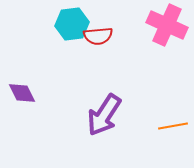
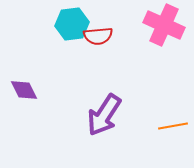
pink cross: moved 3 px left
purple diamond: moved 2 px right, 3 px up
